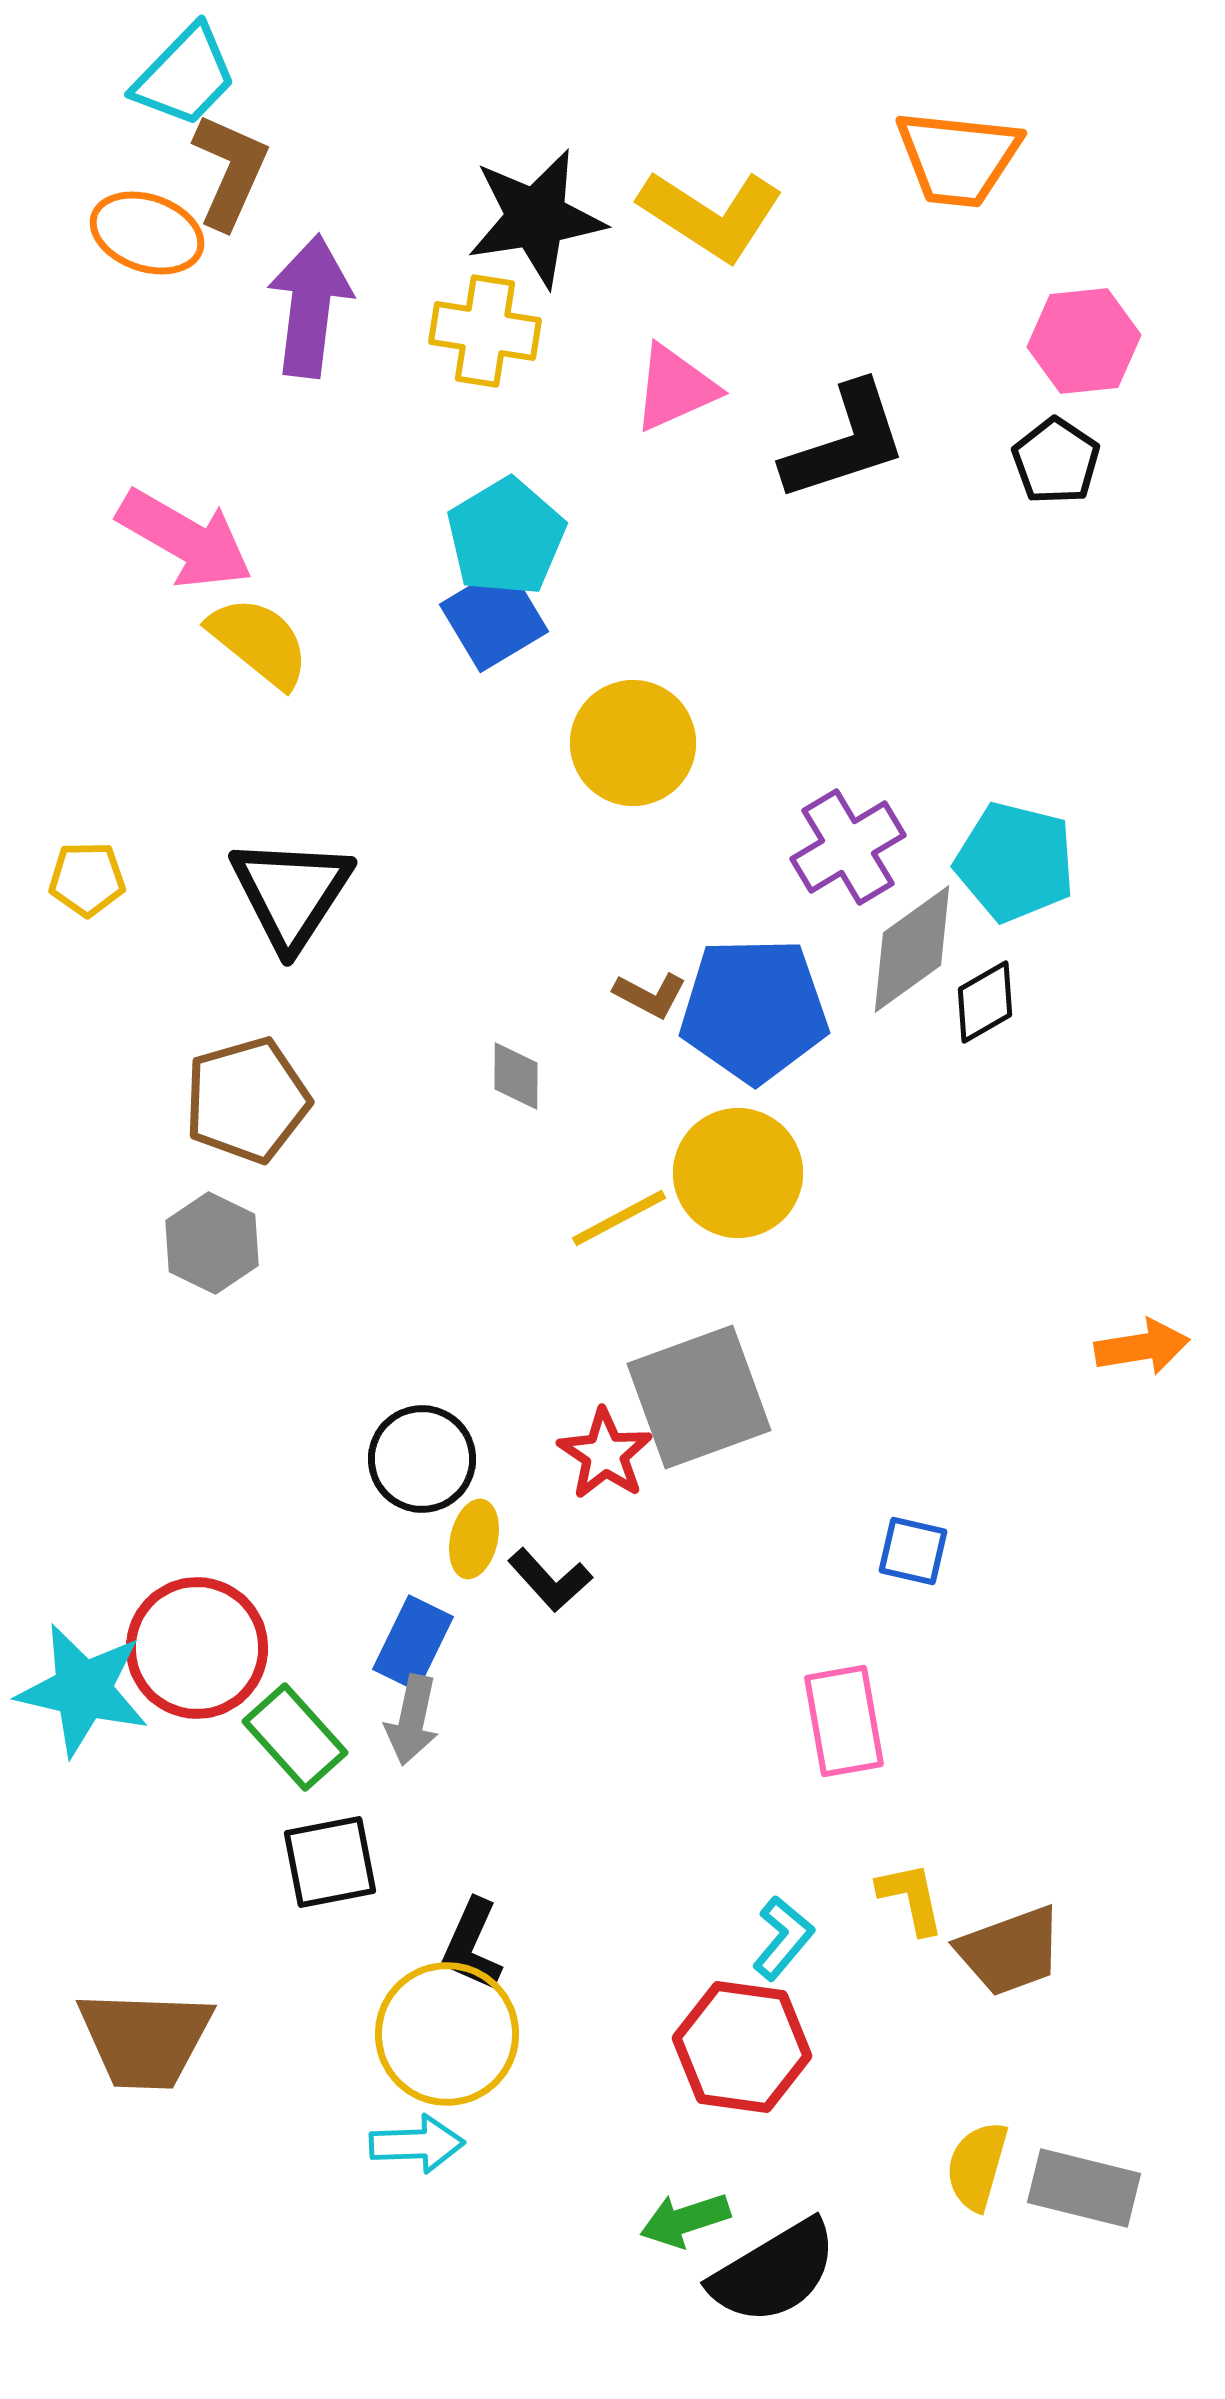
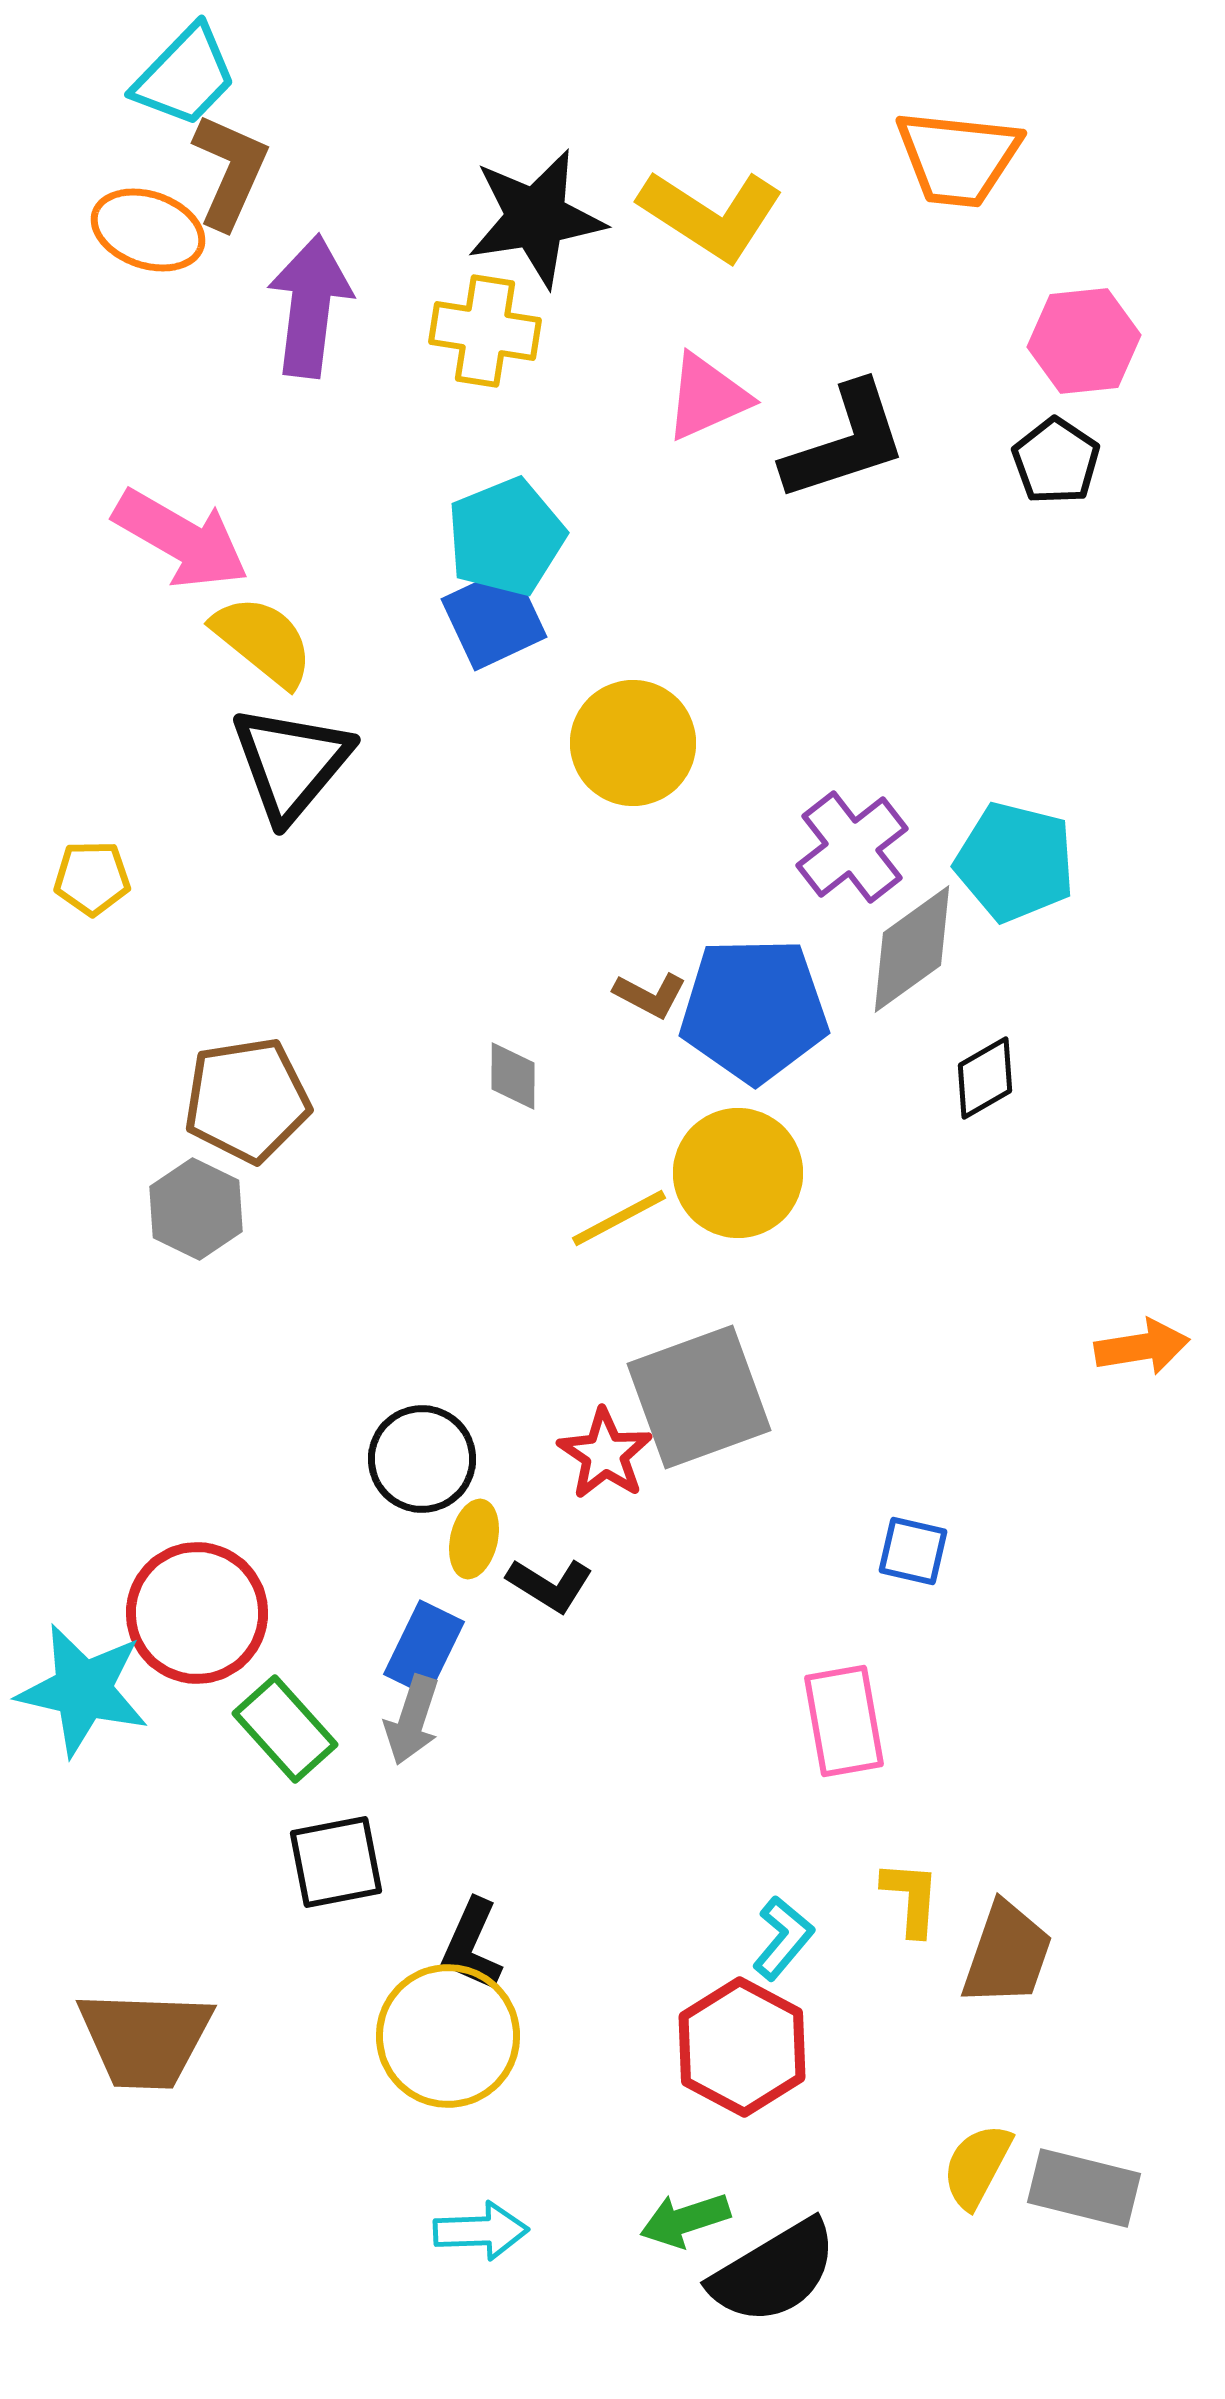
orange ellipse at (147, 233): moved 1 px right, 3 px up
pink triangle at (675, 388): moved 32 px right, 9 px down
cyan pentagon at (506, 537): rotated 9 degrees clockwise
pink arrow at (185, 539): moved 4 px left
blue square at (494, 618): rotated 6 degrees clockwise
yellow semicircle at (259, 642): moved 4 px right, 1 px up
purple cross at (848, 847): moved 4 px right; rotated 7 degrees counterclockwise
yellow pentagon at (87, 879): moved 5 px right, 1 px up
black triangle at (291, 893): moved 130 px up; rotated 7 degrees clockwise
black diamond at (985, 1002): moved 76 px down
gray diamond at (516, 1076): moved 3 px left
brown pentagon at (247, 1100): rotated 7 degrees clockwise
gray hexagon at (212, 1243): moved 16 px left, 34 px up
black L-shape at (550, 1580): moved 5 px down; rotated 16 degrees counterclockwise
blue rectangle at (413, 1643): moved 11 px right, 5 px down
red circle at (197, 1648): moved 35 px up
gray arrow at (412, 1720): rotated 6 degrees clockwise
green rectangle at (295, 1737): moved 10 px left, 8 px up
black square at (330, 1862): moved 6 px right
yellow L-shape at (911, 1898): rotated 16 degrees clockwise
brown trapezoid at (1010, 1951): moved 3 px left, 3 px down; rotated 51 degrees counterclockwise
yellow circle at (447, 2034): moved 1 px right, 2 px down
red hexagon at (742, 2047): rotated 20 degrees clockwise
cyan arrow at (417, 2144): moved 64 px right, 87 px down
yellow semicircle at (977, 2166): rotated 12 degrees clockwise
